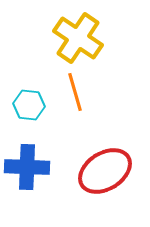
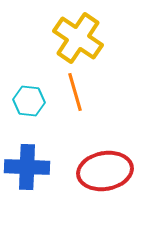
cyan hexagon: moved 4 px up
red ellipse: rotated 22 degrees clockwise
